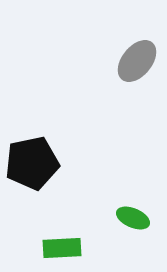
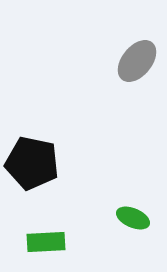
black pentagon: rotated 24 degrees clockwise
green rectangle: moved 16 px left, 6 px up
